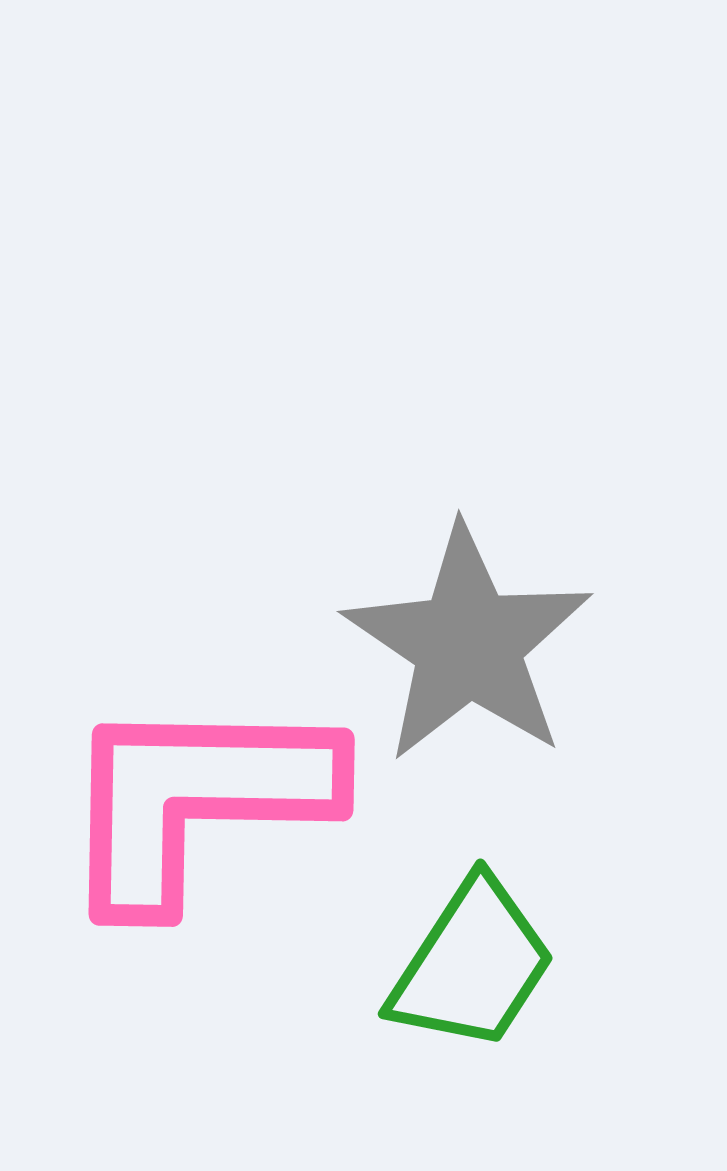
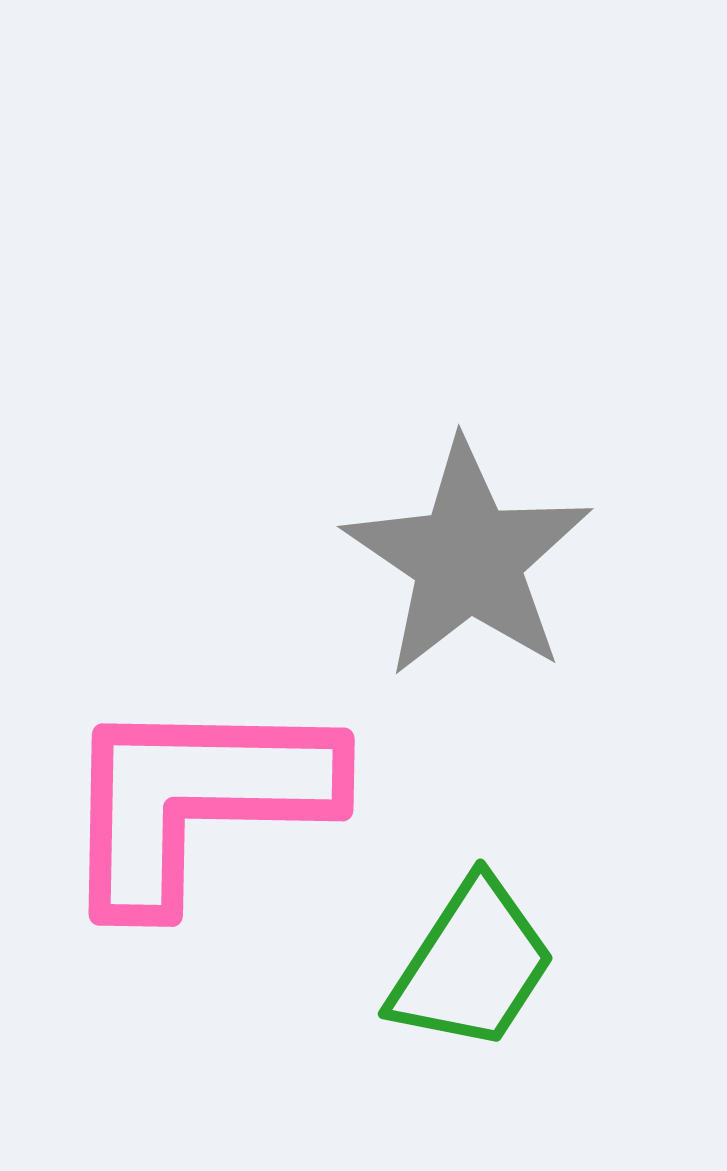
gray star: moved 85 px up
